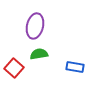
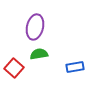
purple ellipse: moved 1 px down
blue rectangle: rotated 18 degrees counterclockwise
